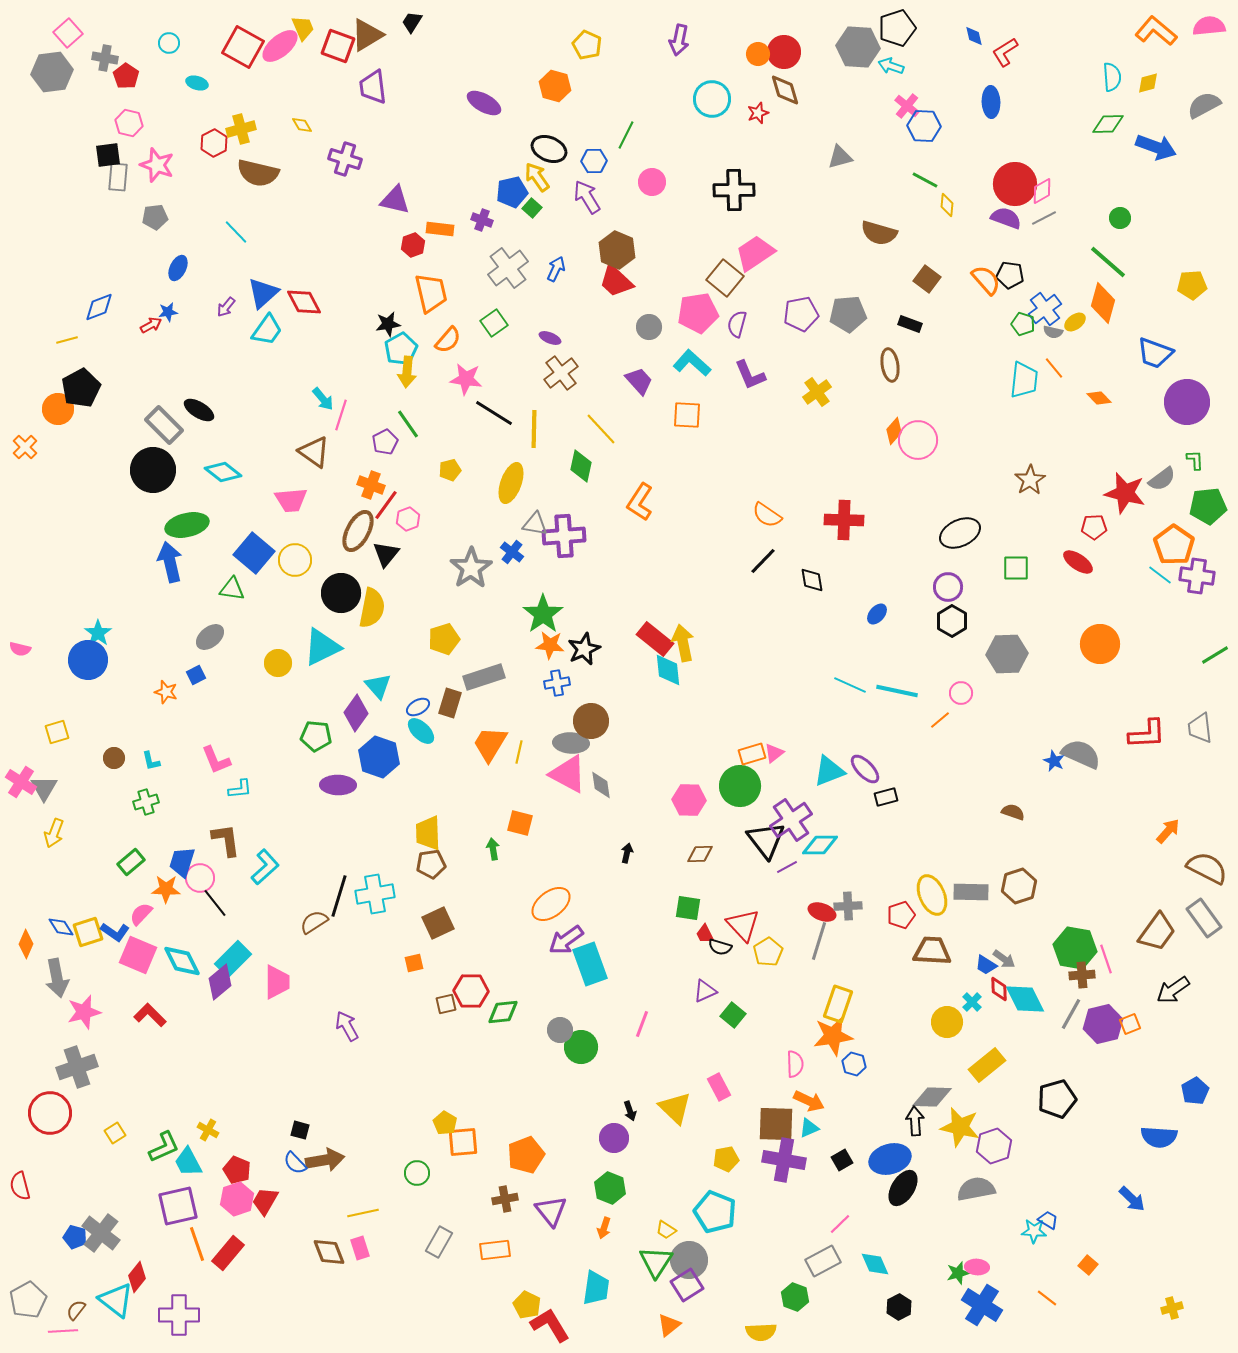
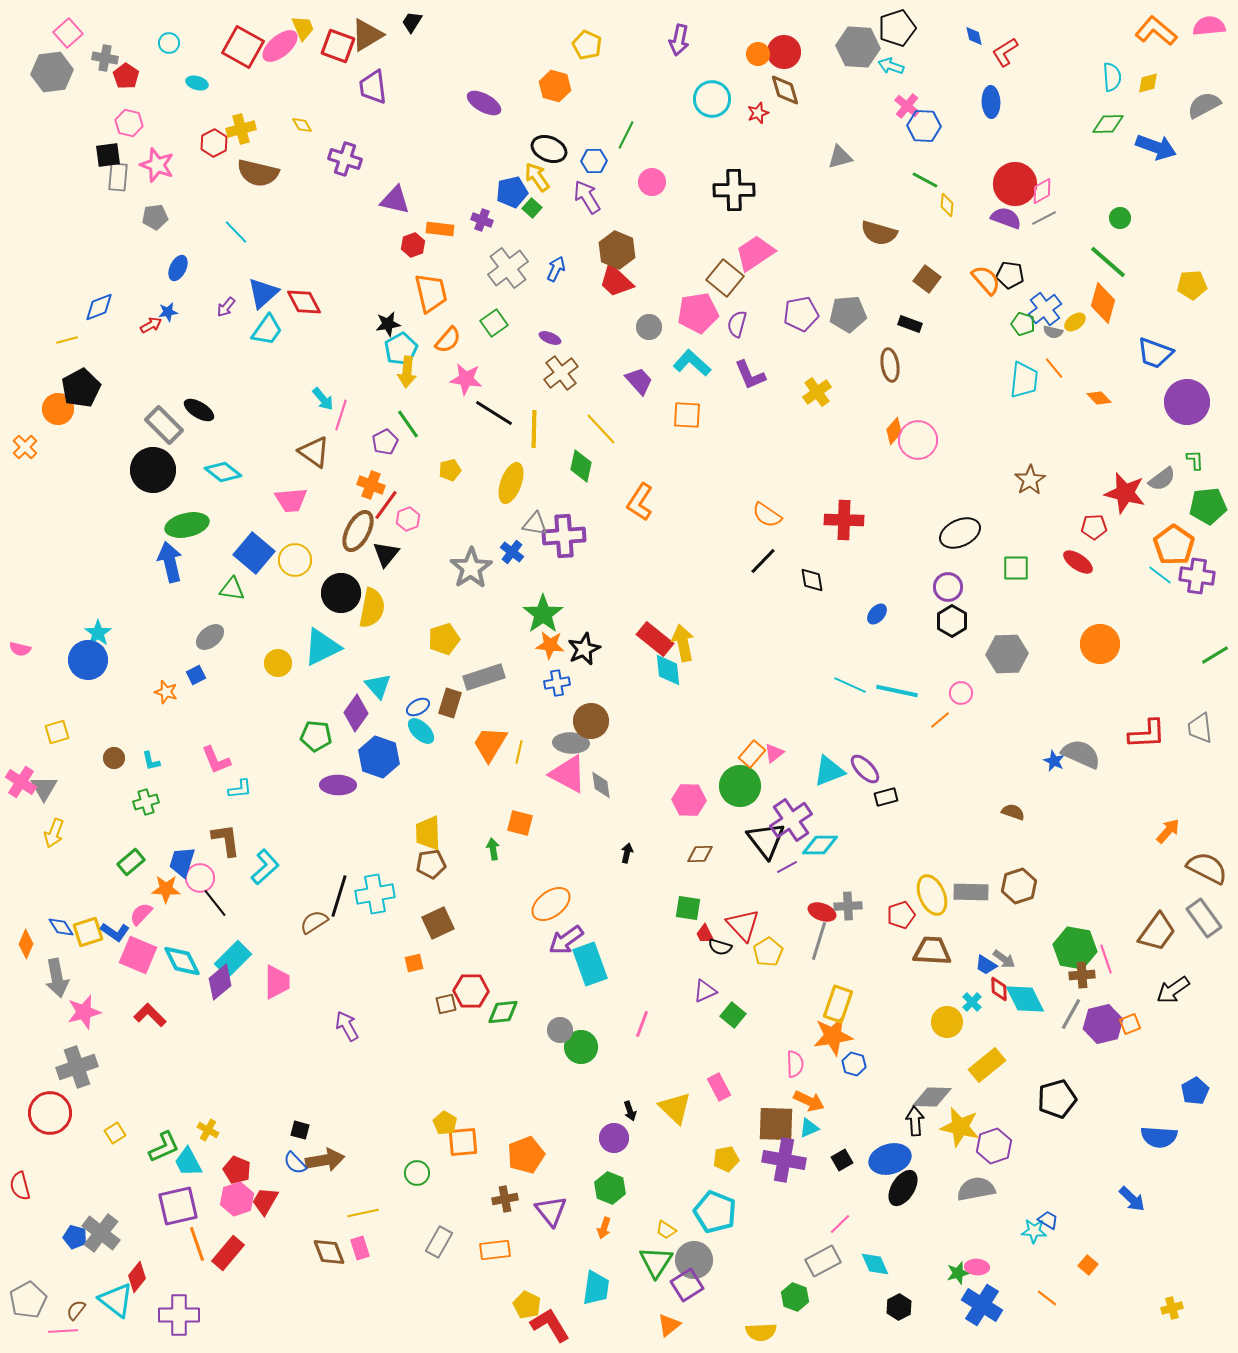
orange rectangle at (752, 754): rotated 32 degrees counterclockwise
gray circle at (689, 1260): moved 5 px right
